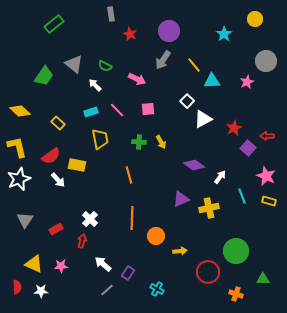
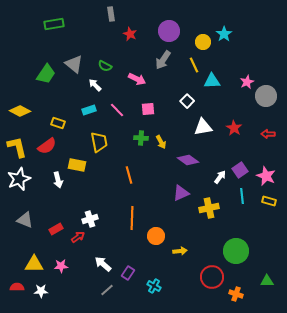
yellow circle at (255, 19): moved 52 px left, 23 px down
green rectangle at (54, 24): rotated 30 degrees clockwise
gray circle at (266, 61): moved 35 px down
yellow line at (194, 65): rotated 14 degrees clockwise
green trapezoid at (44, 76): moved 2 px right, 2 px up
yellow diamond at (20, 111): rotated 15 degrees counterclockwise
cyan rectangle at (91, 112): moved 2 px left, 2 px up
white triangle at (203, 119): moved 8 px down; rotated 18 degrees clockwise
yellow rectangle at (58, 123): rotated 24 degrees counterclockwise
red star at (234, 128): rotated 14 degrees counterclockwise
red arrow at (267, 136): moved 1 px right, 2 px up
yellow trapezoid at (100, 139): moved 1 px left, 3 px down
green cross at (139, 142): moved 2 px right, 4 px up
purple square at (248, 148): moved 8 px left, 22 px down; rotated 14 degrees clockwise
red semicircle at (51, 156): moved 4 px left, 10 px up
purple diamond at (194, 165): moved 6 px left, 5 px up
white arrow at (58, 180): rotated 28 degrees clockwise
cyan line at (242, 196): rotated 14 degrees clockwise
purple triangle at (181, 199): moved 6 px up
white cross at (90, 219): rotated 28 degrees clockwise
gray triangle at (25, 220): rotated 42 degrees counterclockwise
red arrow at (82, 241): moved 4 px left, 4 px up; rotated 40 degrees clockwise
yellow triangle at (34, 264): rotated 24 degrees counterclockwise
red circle at (208, 272): moved 4 px right, 5 px down
green triangle at (263, 279): moved 4 px right, 2 px down
red semicircle at (17, 287): rotated 88 degrees counterclockwise
cyan cross at (157, 289): moved 3 px left, 3 px up
